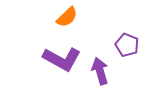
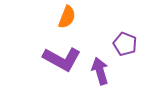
orange semicircle: rotated 25 degrees counterclockwise
purple pentagon: moved 2 px left, 1 px up
